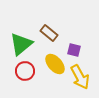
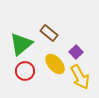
purple square: moved 2 px right, 2 px down; rotated 32 degrees clockwise
